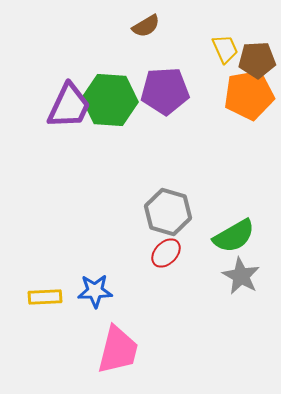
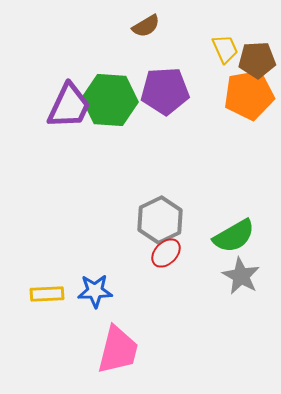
gray hexagon: moved 8 px left, 8 px down; rotated 18 degrees clockwise
yellow rectangle: moved 2 px right, 3 px up
